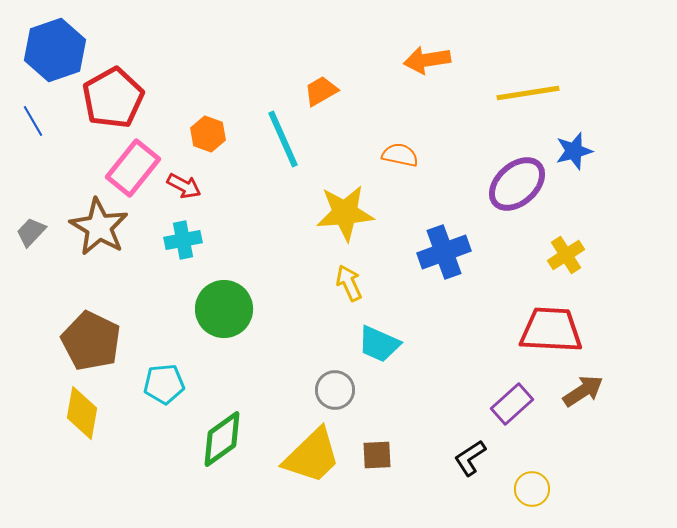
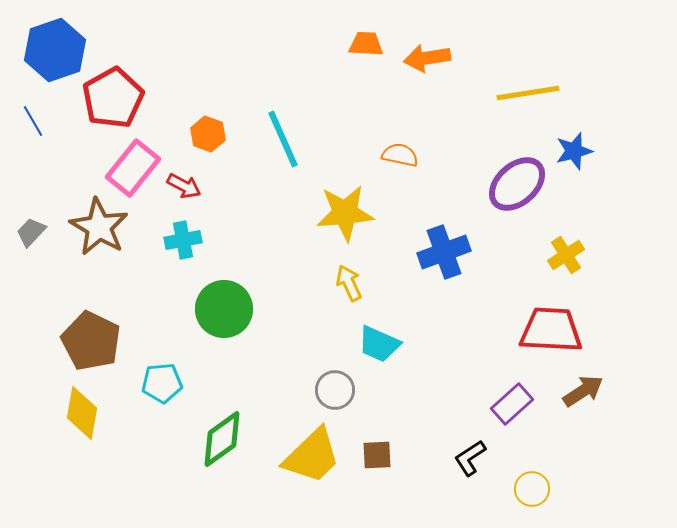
orange arrow: moved 2 px up
orange trapezoid: moved 45 px right, 47 px up; rotated 33 degrees clockwise
cyan pentagon: moved 2 px left, 1 px up
